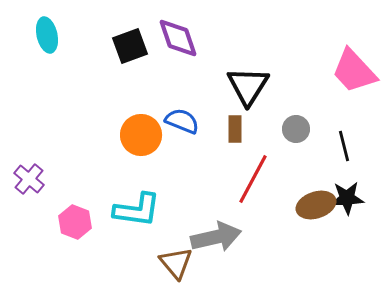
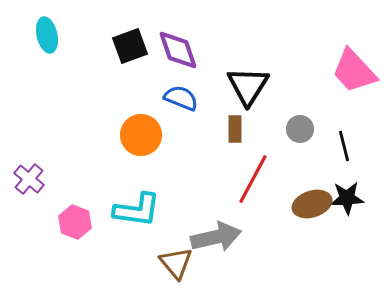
purple diamond: moved 12 px down
blue semicircle: moved 1 px left, 23 px up
gray circle: moved 4 px right
brown ellipse: moved 4 px left, 1 px up
